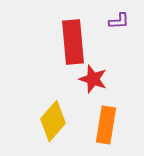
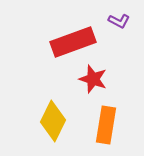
purple L-shape: rotated 30 degrees clockwise
red rectangle: rotated 75 degrees clockwise
yellow diamond: rotated 15 degrees counterclockwise
